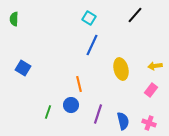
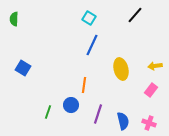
orange line: moved 5 px right, 1 px down; rotated 21 degrees clockwise
